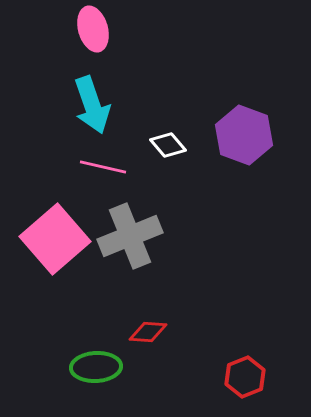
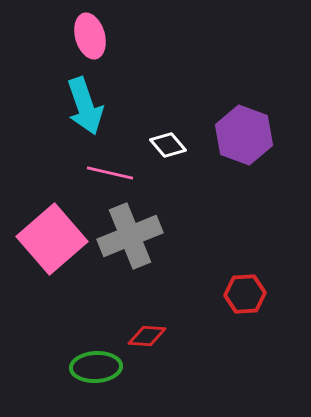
pink ellipse: moved 3 px left, 7 px down
cyan arrow: moved 7 px left, 1 px down
pink line: moved 7 px right, 6 px down
pink square: moved 3 px left
red diamond: moved 1 px left, 4 px down
red hexagon: moved 83 px up; rotated 18 degrees clockwise
